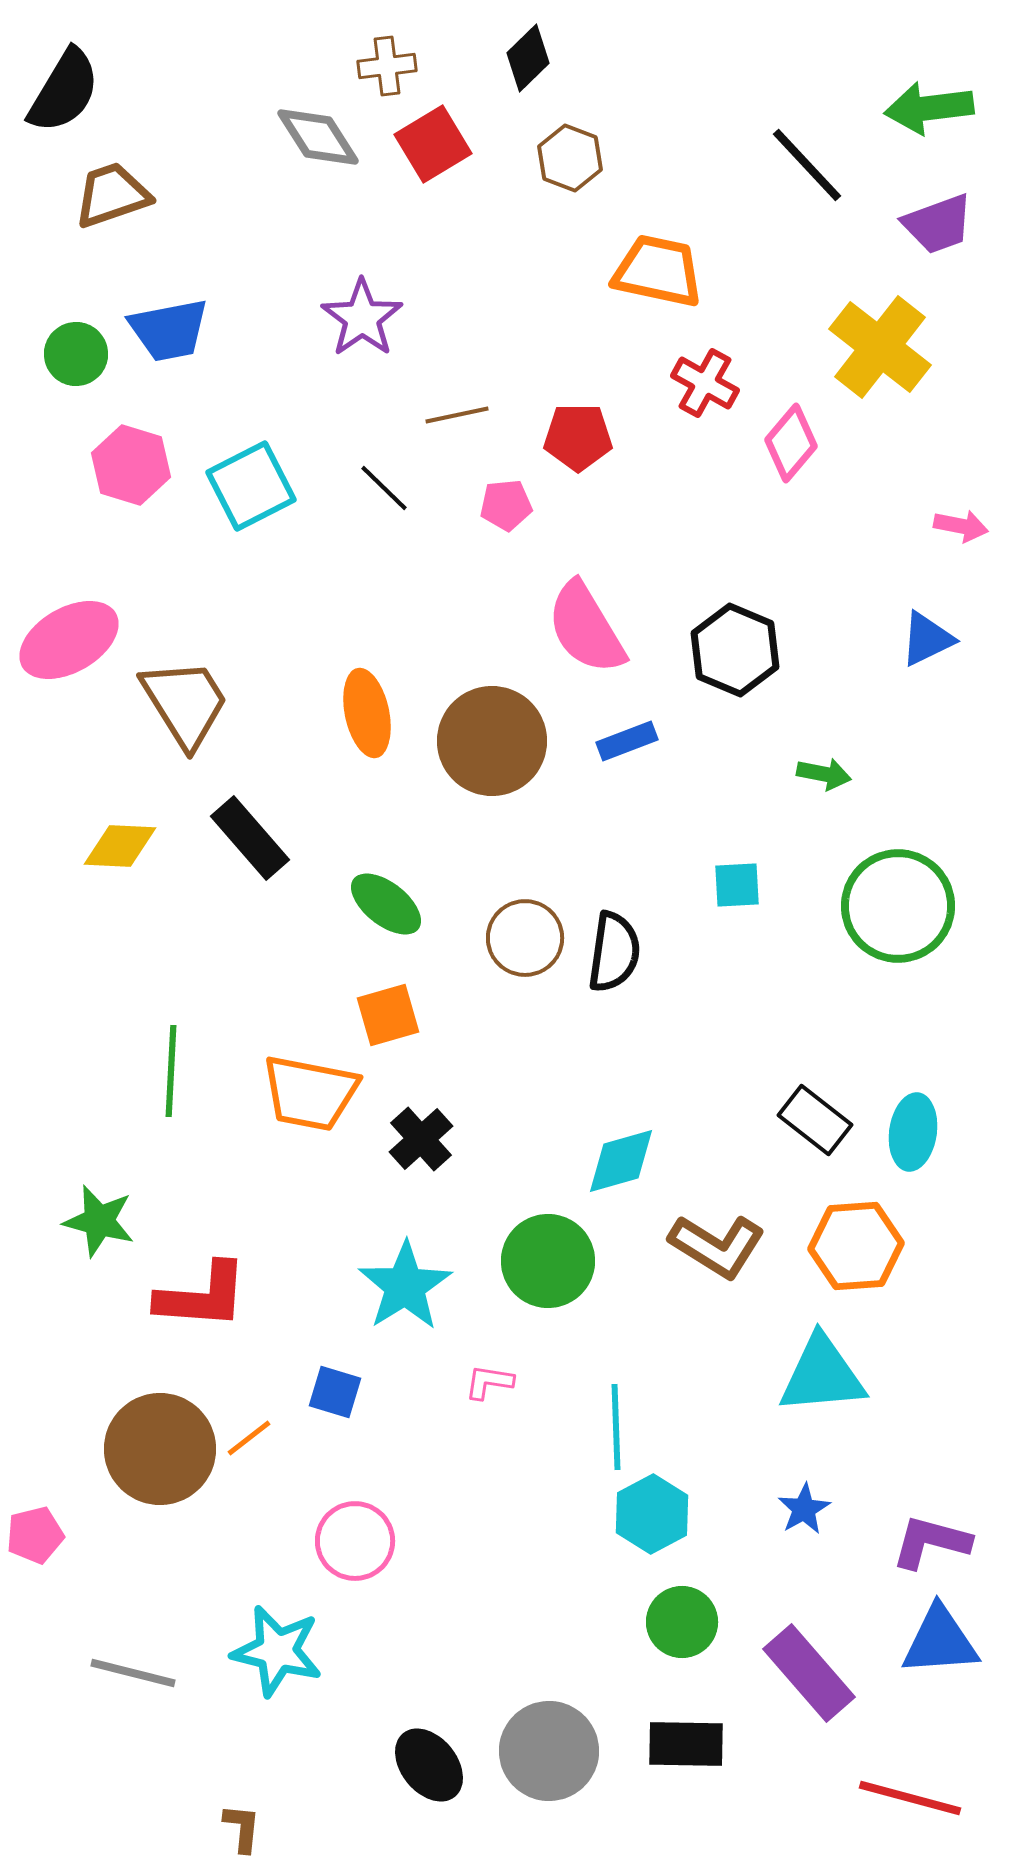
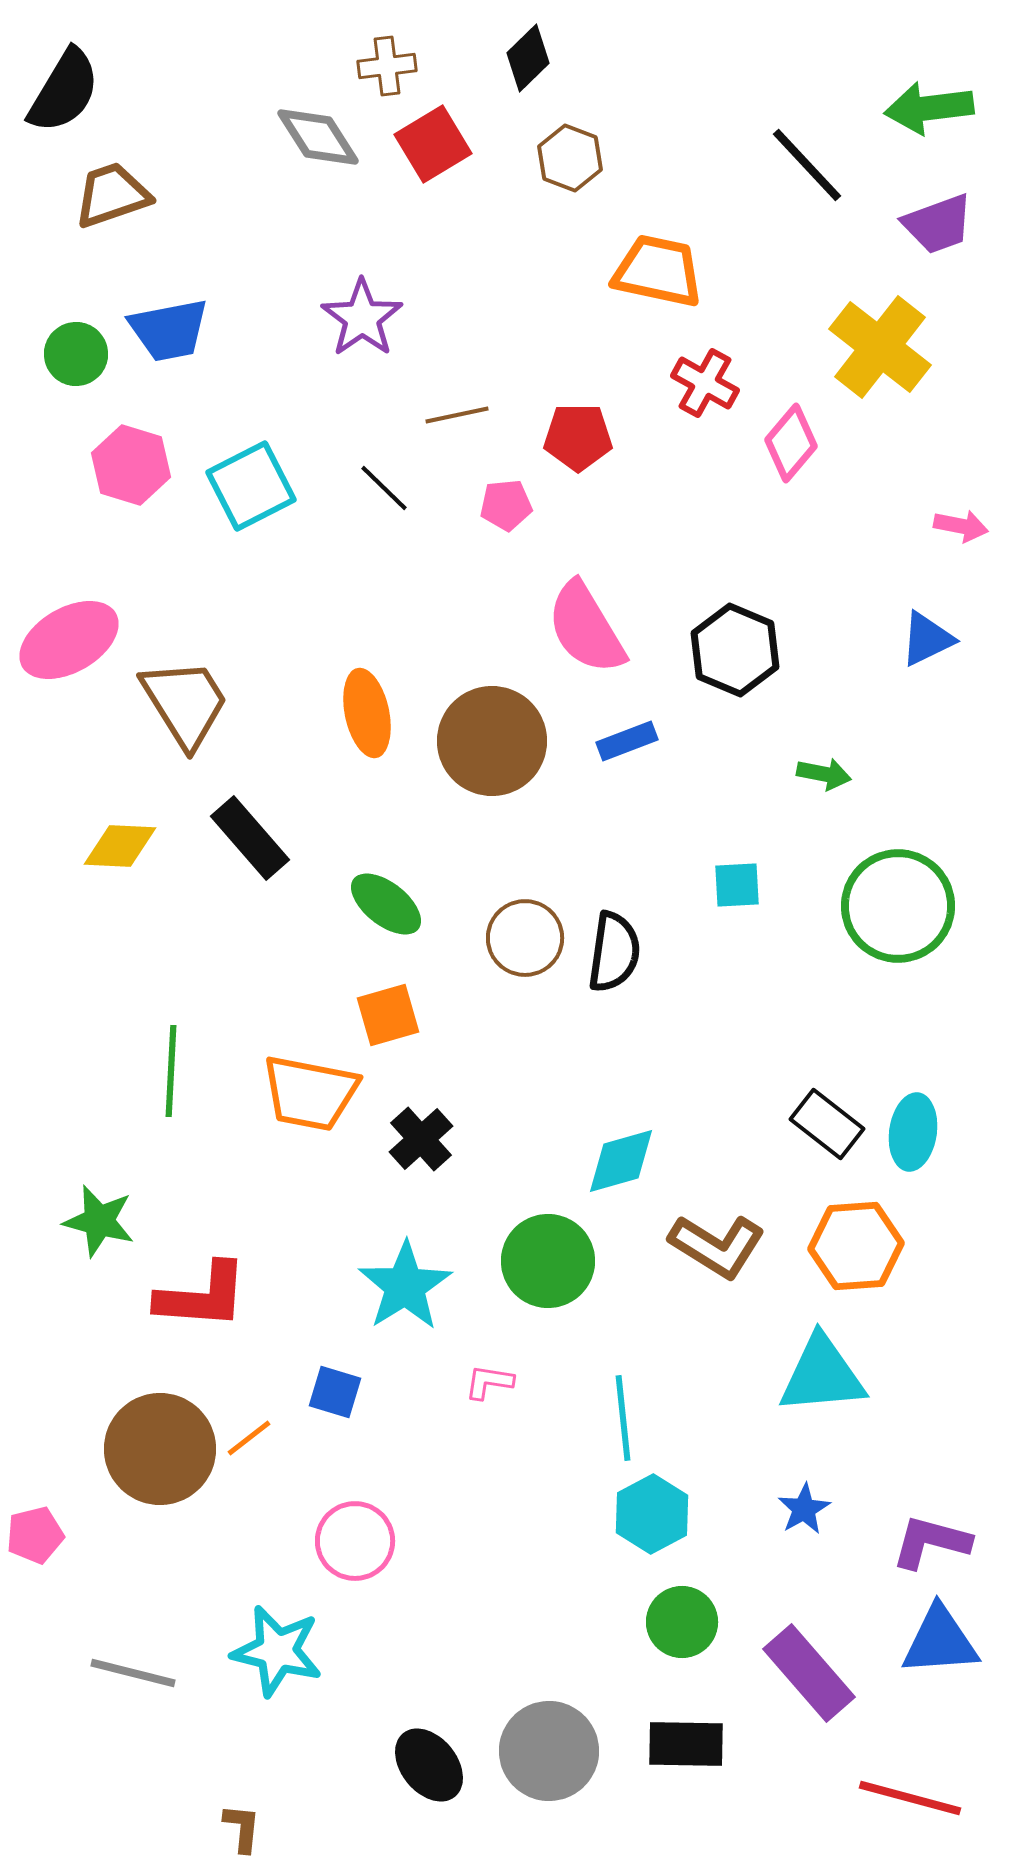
black rectangle at (815, 1120): moved 12 px right, 4 px down
cyan line at (616, 1427): moved 7 px right, 9 px up; rotated 4 degrees counterclockwise
